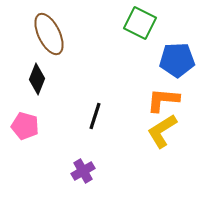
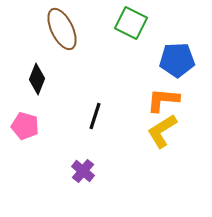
green square: moved 9 px left
brown ellipse: moved 13 px right, 5 px up
purple cross: rotated 20 degrees counterclockwise
